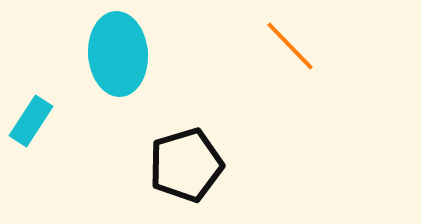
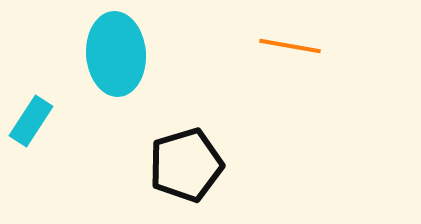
orange line: rotated 36 degrees counterclockwise
cyan ellipse: moved 2 px left
